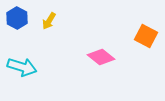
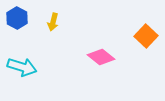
yellow arrow: moved 4 px right, 1 px down; rotated 18 degrees counterclockwise
orange square: rotated 15 degrees clockwise
